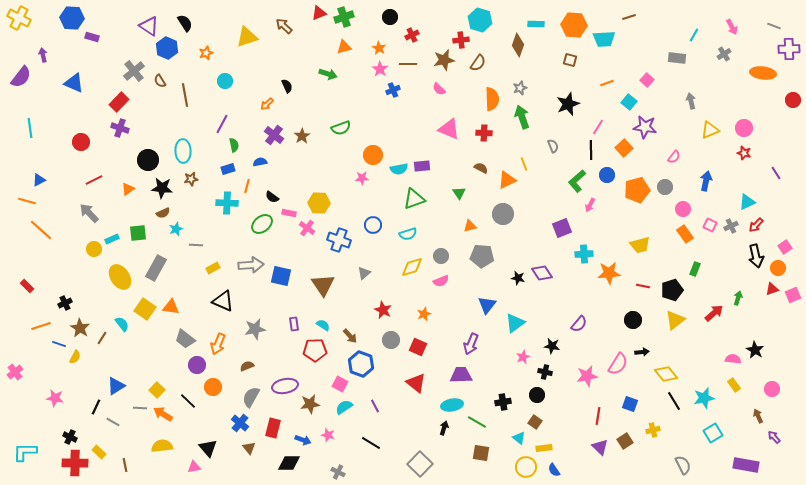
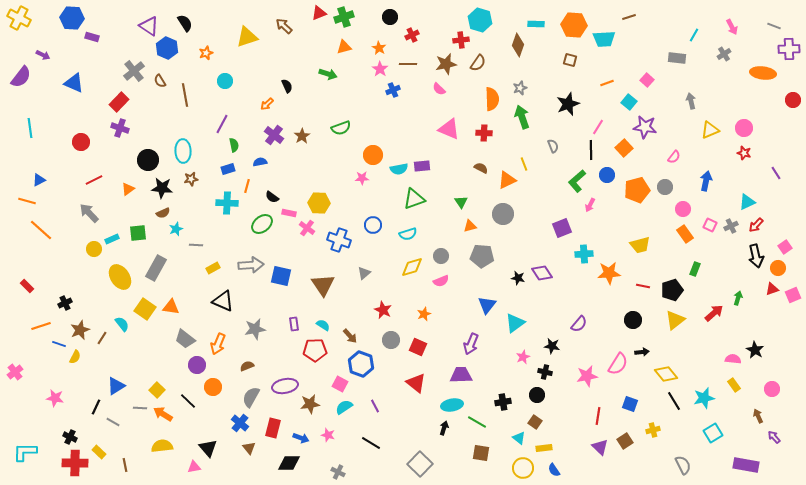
purple arrow at (43, 55): rotated 128 degrees clockwise
brown star at (444, 60): moved 2 px right, 4 px down
green triangle at (459, 193): moved 2 px right, 9 px down
brown star at (80, 328): moved 2 px down; rotated 18 degrees clockwise
blue arrow at (303, 440): moved 2 px left, 2 px up
yellow circle at (526, 467): moved 3 px left, 1 px down
